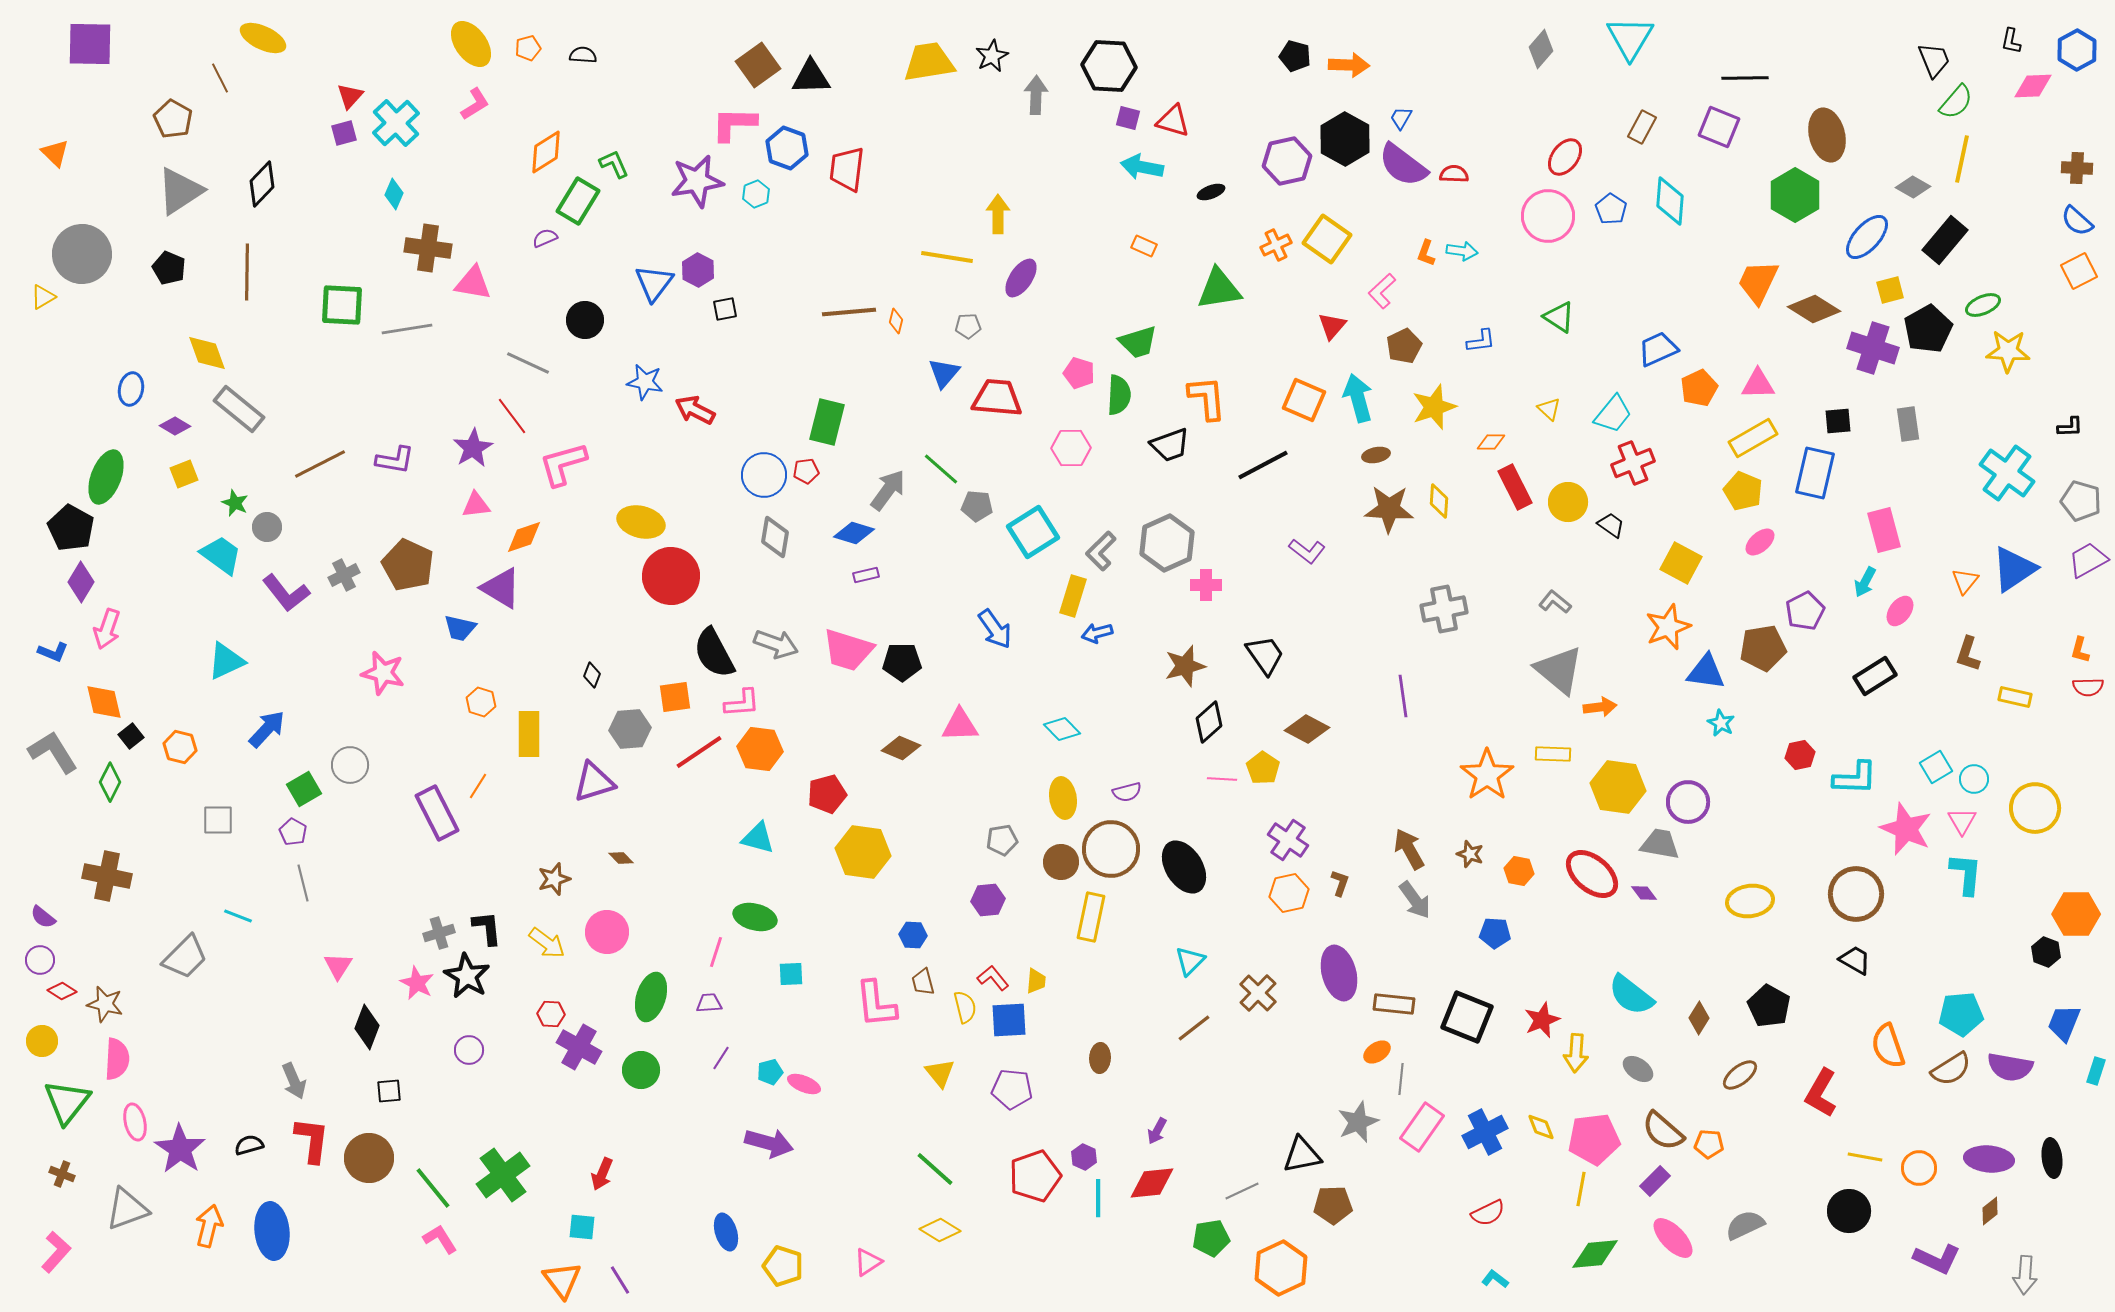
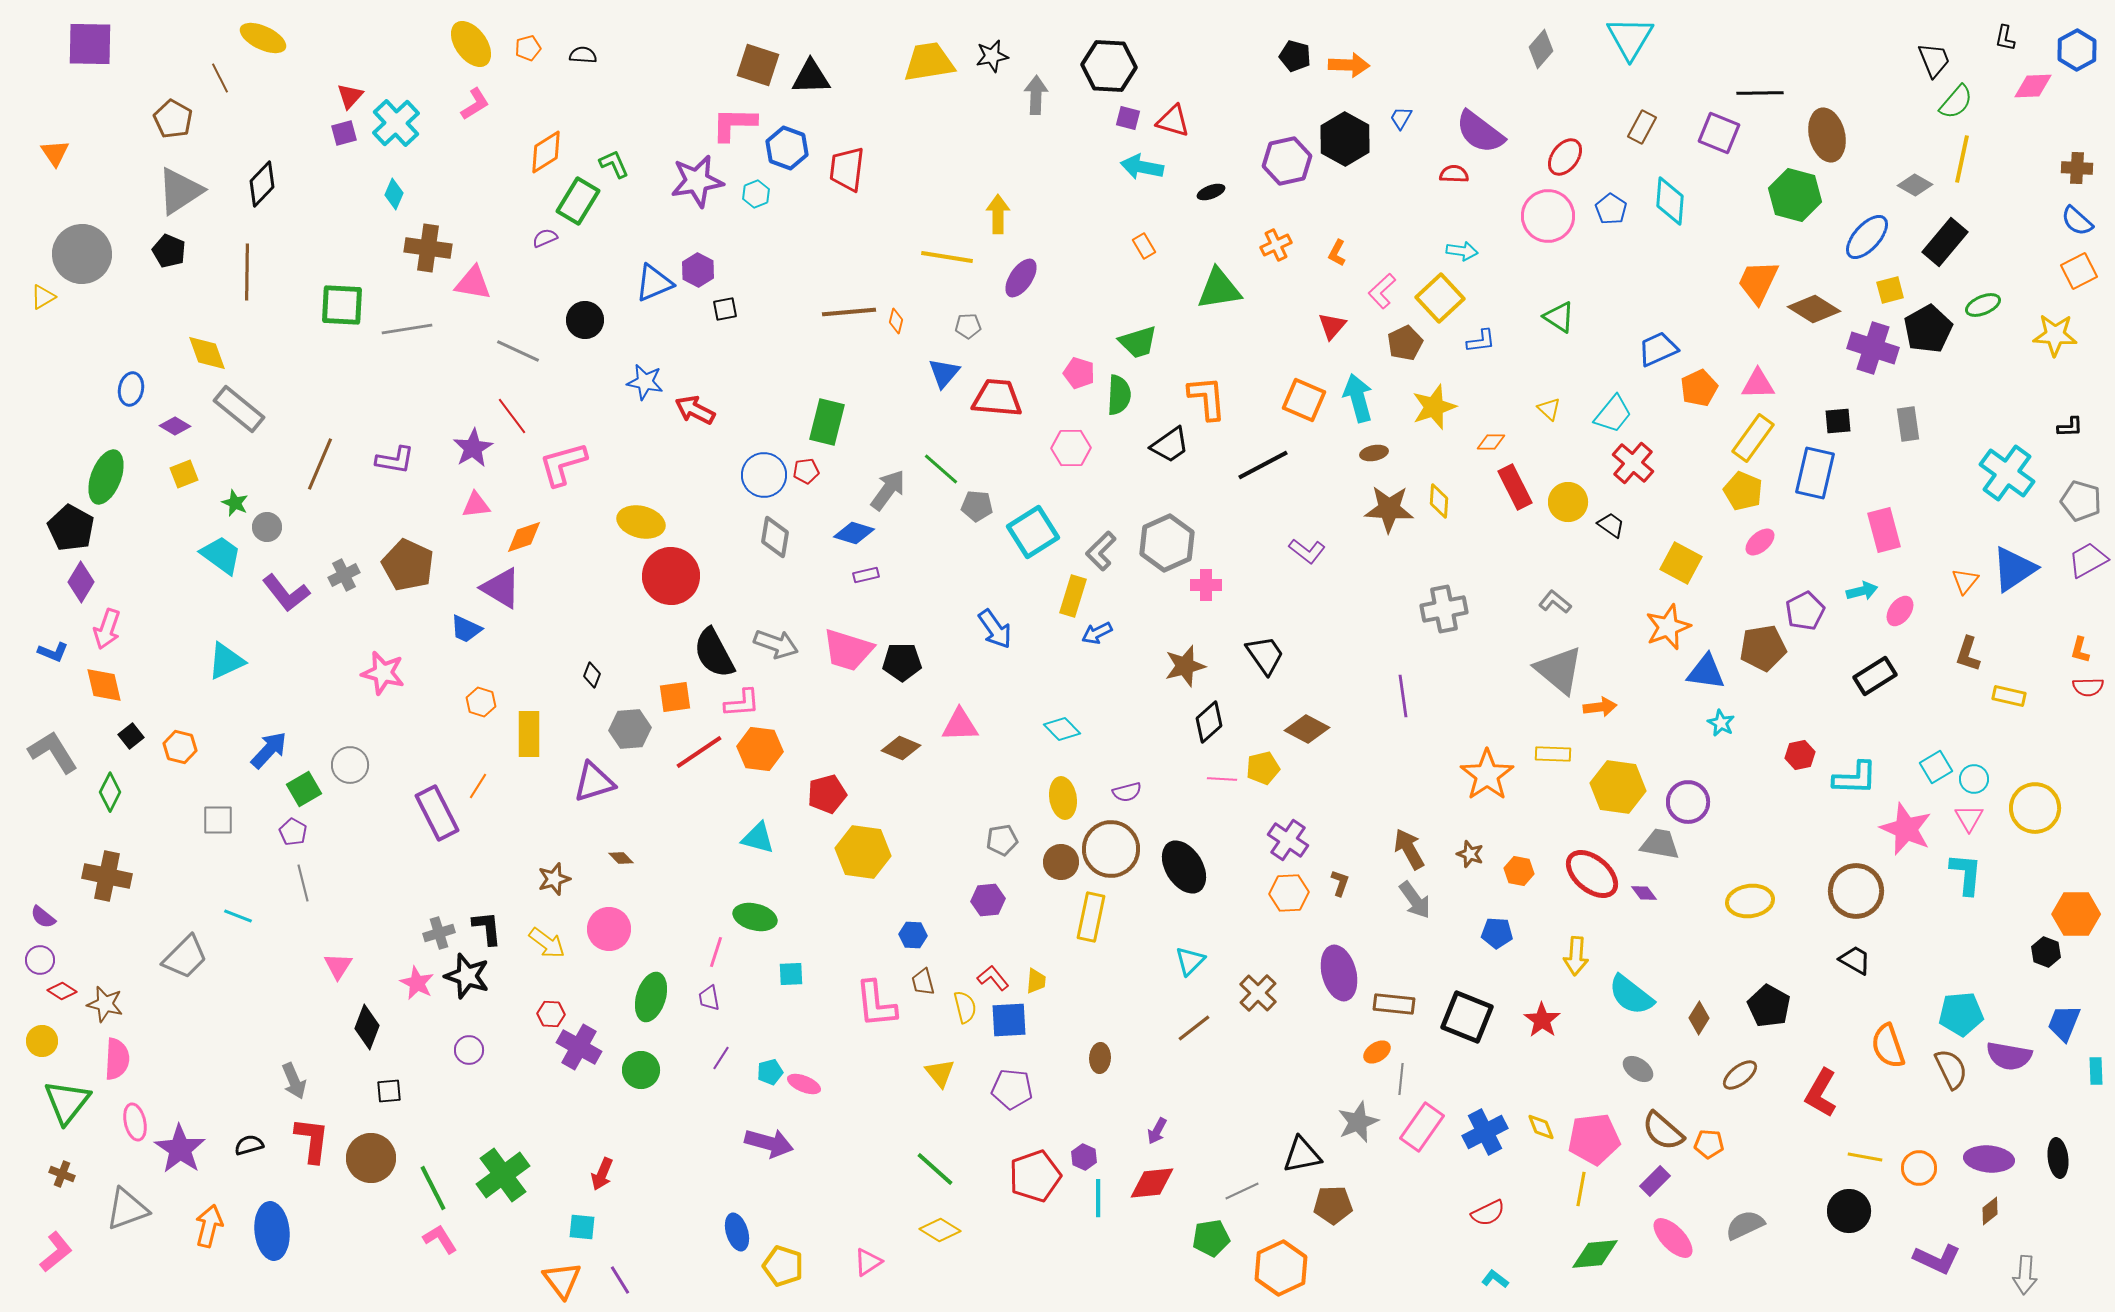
black L-shape at (2011, 41): moved 6 px left, 3 px up
black star at (992, 56): rotated 16 degrees clockwise
brown square at (758, 65): rotated 36 degrees counterclockwise
black line at (1745, 78): moved 15 px right, 15 px down
purple square at (1719, 127): moved 6 px down
orange triangle at (55, 153): rotated 12 degrees clockwise
purple semicircle at (1403, 165): moved 77 px right, 33 px up
gray diamond at (1913, 187): moved 2 px right, 2 px up
green hexagon at (1795, 195): rotated 15 degrees counterclockwise
yellow square at (1327, 239): moved 113 px right, 59 px down; rotated 12 degrees clockwise
black rectangle at (1945, 240): moved 2 px down
orange rectangle at (1144, 246): rotated 35 degrees clockwise
orange L-shape at (1426, 253): moved 89 px left; rotated 8 degrees clockwise
black pentagon at (169, 268): moved 17 px up
blue triangle at (654, 283): rotated 30 degrees clockwise
brown pentagon at (1404, 346): moved 1 px right, 3 px up
yellow star at (2008, 351): moved 47 px right, 16 px up
gray line at (528, 363): moved 10 px left, 12 px up
yellow rectangle at (1753, 438): rotated 24 degrees counterclockwise
black trapezoid at (1170, 445): rotated 15 degrees counterclockwise
brown ellipse at (1376, 455): moved 2 px left, 2 px up
red cross at (1633, 463): rotated 27 degrees counterclockwise
brown line at (320, 464): rotated 40 degrees counterclockwise
cyan arrow at (1865, 582): moved 3 px left, 9 px down; rotated 132 degrees counterclockwise
blue trapezoid at (460, 628): moved 6 px right, 1 px down; rotated 12 degrees clockwise
blue arrow at (1097, 633): rotated 12 degrees counterclockwise
yellow rectangle at (2015, 697): moved 6 px left, 1 px up
orange diamond at (104, 702): moved 17 px up
blue arrow at (267, 729): moved 2 px right, 21 px down
yellow pentagon at (1263, 768): rotated 24 degrees clockwise
green diamond at (110, 782): moved 10 px down
pink triangle at (1962, 821): moved 7 px right, 3 px up
orange hexagon at (1289, 893): rotated 9 degrees clockwise
brown circle at (1856, 894): moved 3 px up
pink circle at (607, 932): moved 2 px right, 3 px up
blue pentagon at (1495, 933): moved 2 px right
black star at (467, 976): rotated 12 degrees counterclockwise
purple trapezoid at (709, 1003): moved 5 px up; rotated 96 degrees counterclockwise
red star at (1542, 1020): rotated 15 degrees counterclockwise
yellow arrow at (1576, 1053): moved 97 px up
purple semicircle at (2010, 1067): moved 1 px left, 11 px up
brown semicircle at (1951, 1069): rotated 84 degrees counterclockwise
cyan rectangle at (2096, 1071): rotated 20 degrees counterclockwise
brown circle at (369, 1158): moved 2 px right
black ellipse at (2052, 1158): moved 6 px right
green line at (433, 1188): rotated 12 degrees clockwise
blue ellipse at (726, 1232): moved 11 px right
pink L-shape at (56, 1252): rotated 9 degrees clockwise
